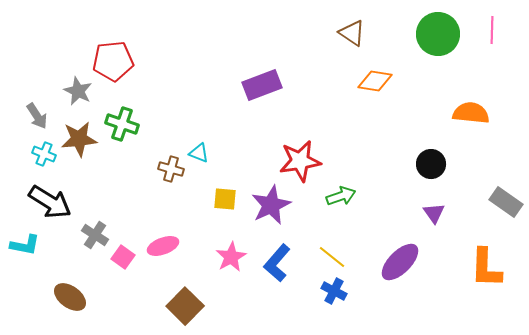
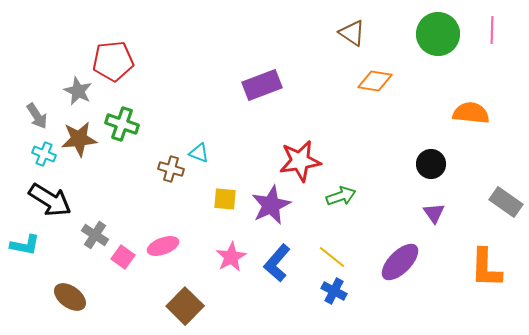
black arrow: moved 2 px up
